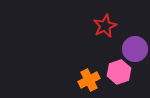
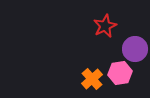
pink hexagon: moved 1 px right, 1 px down; rotated 10 degrees clockwise
orange cross: moved 3 px right, 1 px up; rotated 15 degrees counterclockwise
